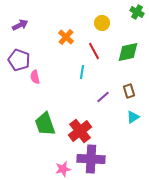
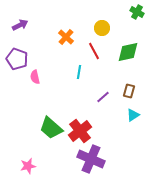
yellow circle: moved 5 px down
purple pentagon: moved 2 px left, 1 px up
cyan line: moved 3 px left
brown rectangle: rotated 32 degrees clockwise
cyan triangle: moved 2 px up
green trapezoid: moved 6 px right, 4 px down; rotated 30 degrees counterclockwise
purple cross: rotated 20 degrees clockwise
pink star: moved 35 px left, 3 px up
